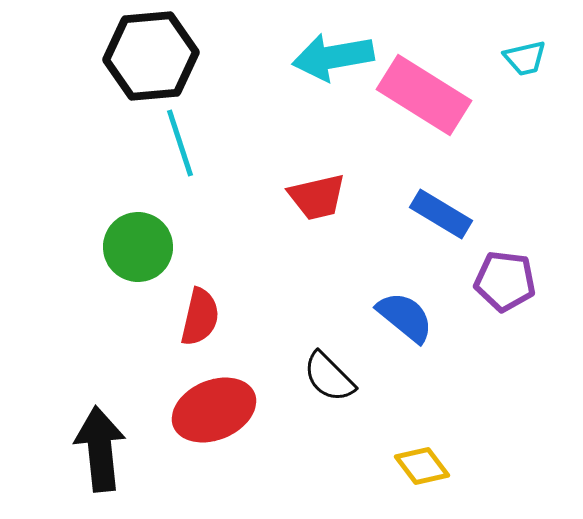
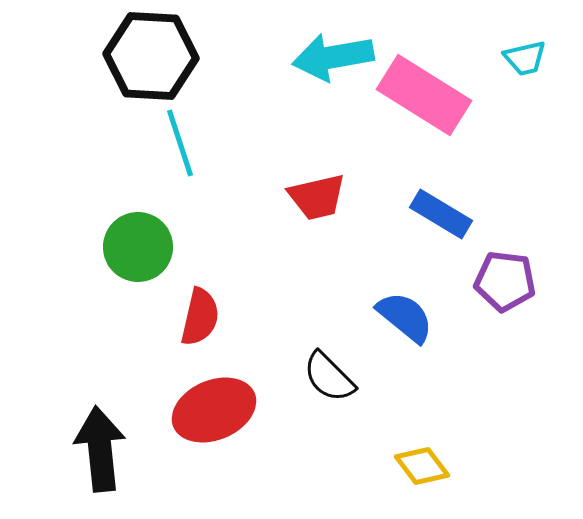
black hexagon: rotated 8 degrees clockwise
